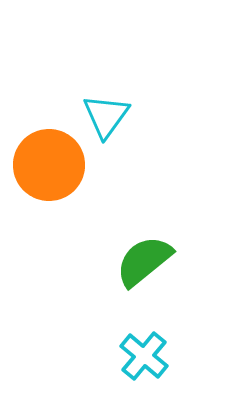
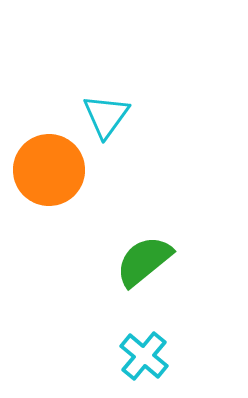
orange circle: moved 5 px down
